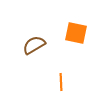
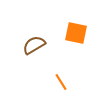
orange line: rotated 30 degrees counterclockwise
